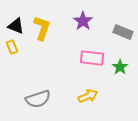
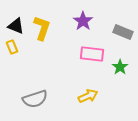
pink rectangle: moved 4 px up
gray semicircle: moved 3 px left
